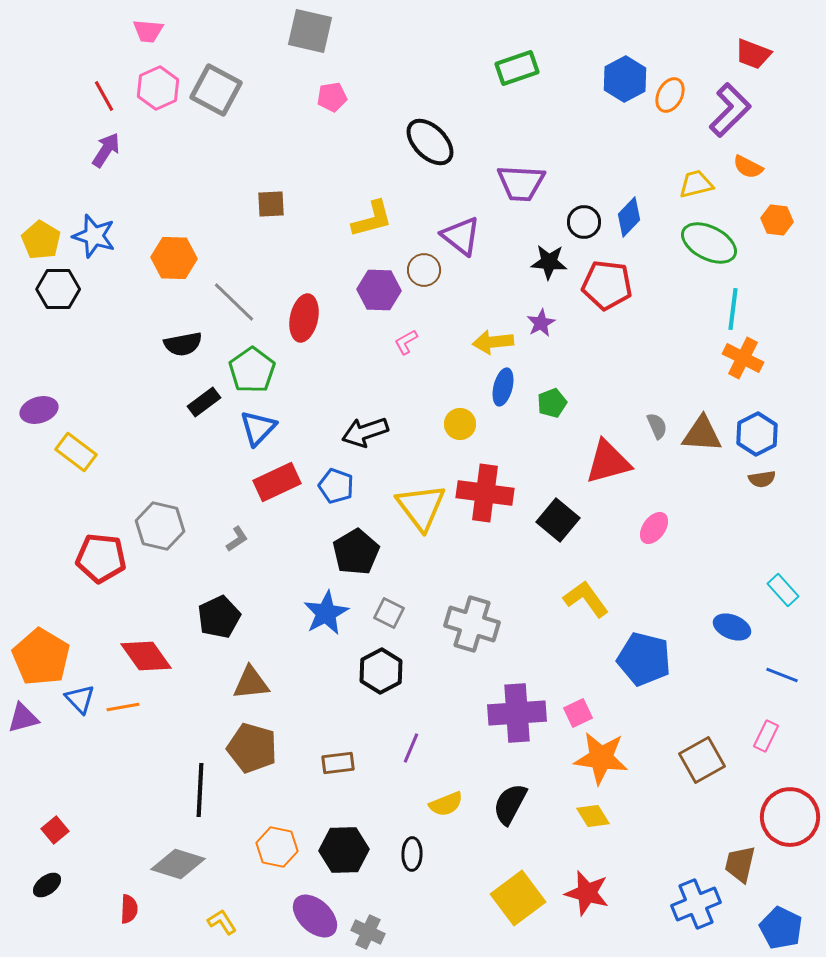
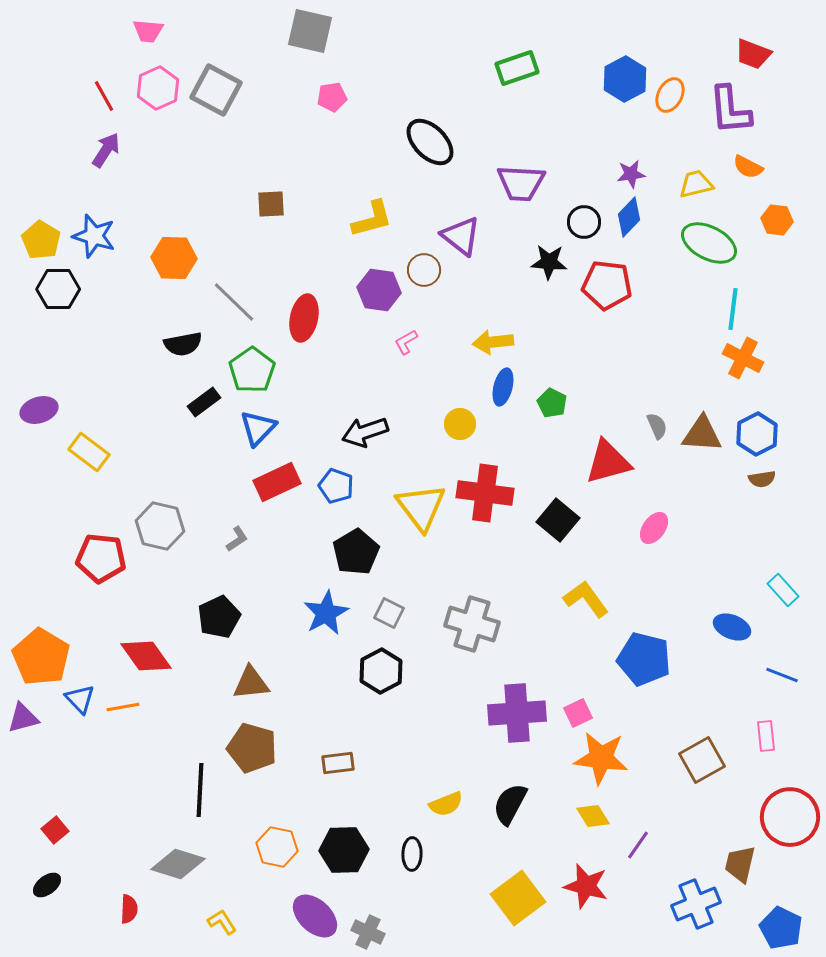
purple L-shape at (730, 110): rotated 130 degrees clockwise
purple hexagon at (379, 290): rotated 6 degrees clockwise
purple star at (541, 323): moved 90 px right, 149 px up; rotated 20 degrees clockwise
green pentagon at (552, 403): rotated 24 degrees counterclockwise
yellow rectangle at (76, 452): moved 13 px right
pink rectangle at (766, 736): rotated 32 degrees counterclockwise
purple line at (411, 748): moved 227 px right, 97 px down; rotated 12 degrees clockwise
red star at (587, 893): moved 1 px left, 7 px up
